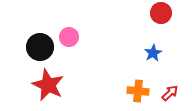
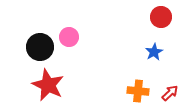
red circle: moved 4 px down
blue star: moved 1 px right, 1 px up
